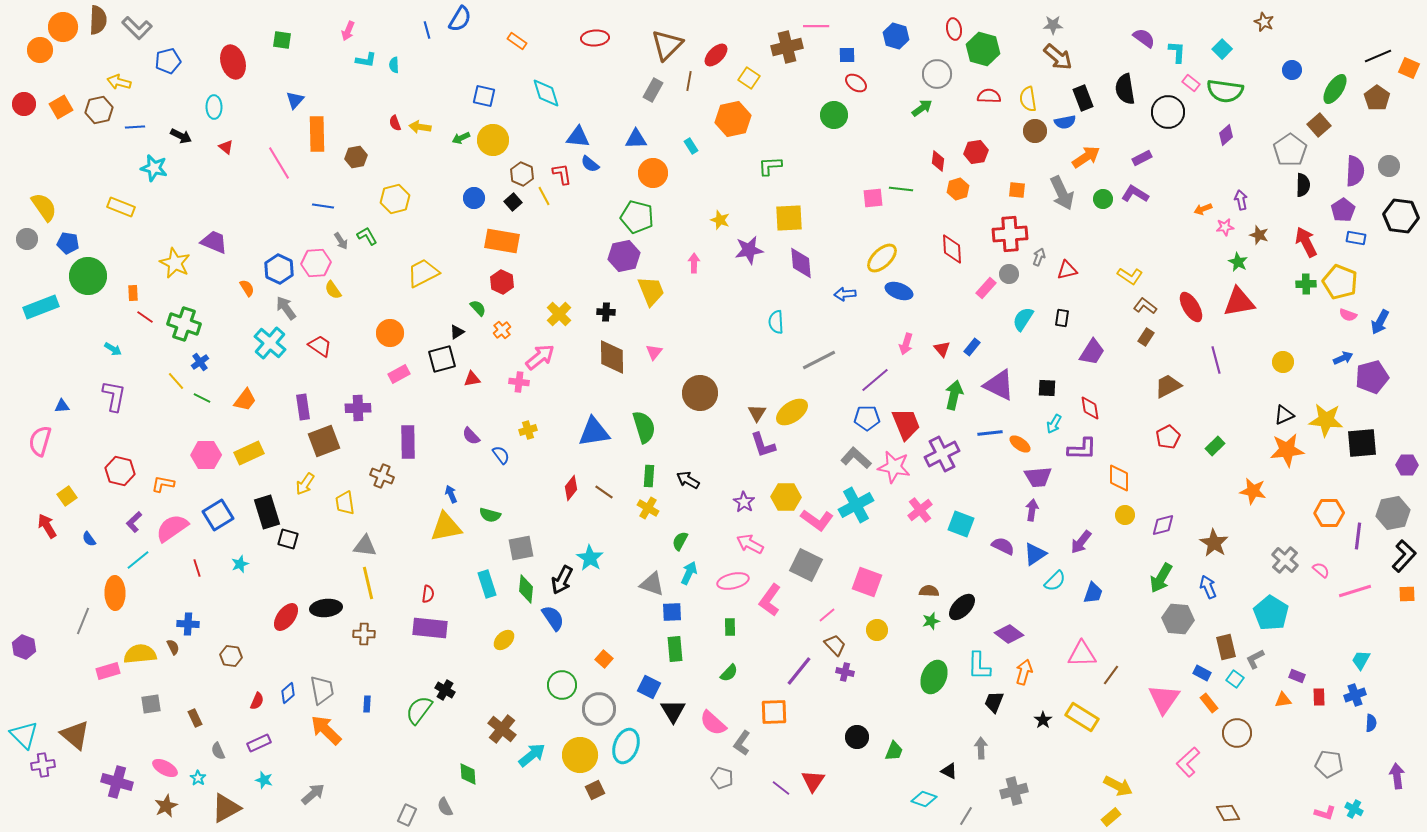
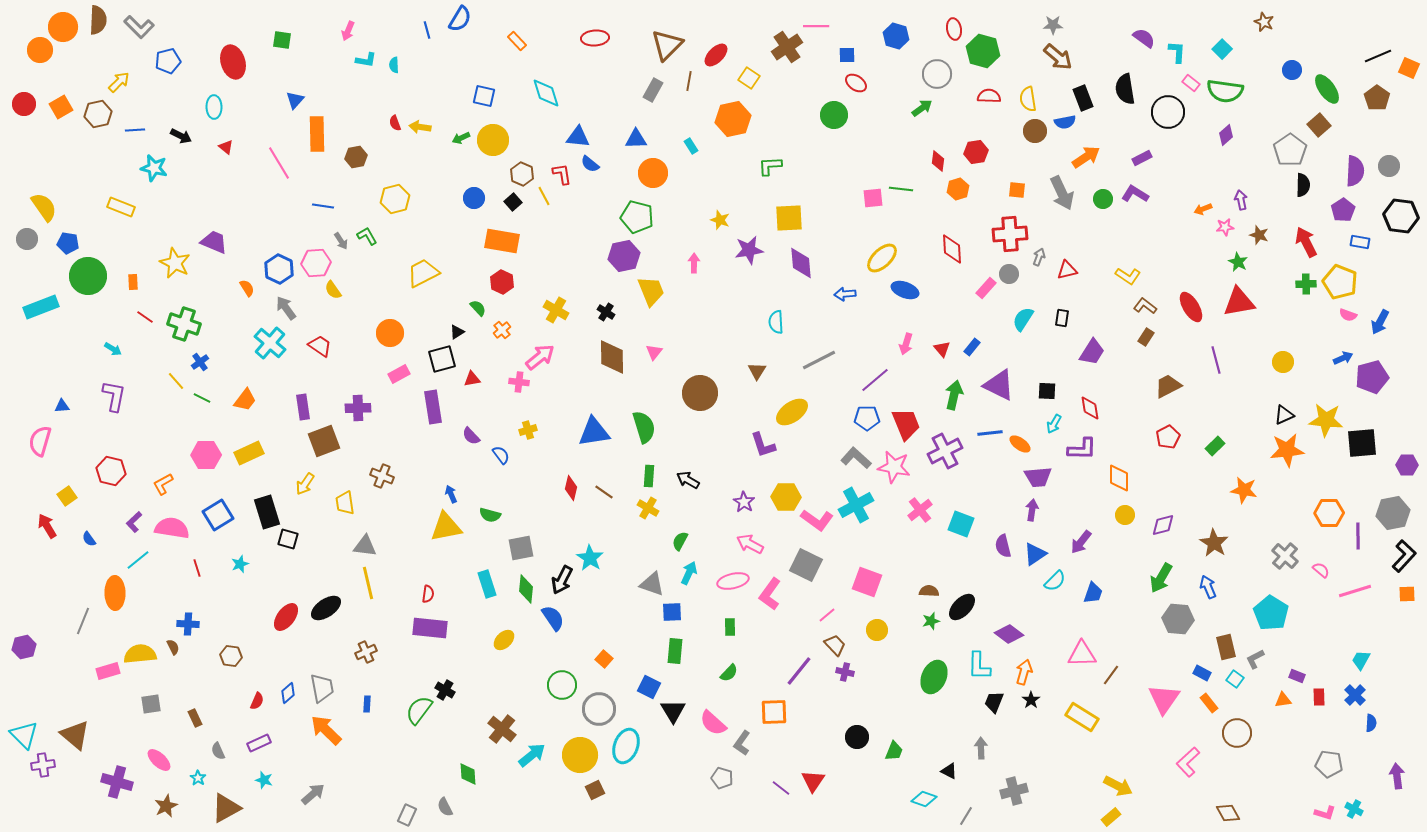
gray L-shape at (137, 28): moved 2 px right, 1 px up
orange rectangle at (517, 41): rotated 12 degrees clockwise
brown cross at (787, 47): rotated 20 degrees counterclockwise
green hexagon at (983, 49): moved 2 px down
yellow arrow at (119, 82): rotated 120 degrees clockwise
green ellipse at (1335, 89): moved 8 px left; rotated 68 degrees counterclockwise
brown hexagon at (99, 110): moved 1 px left, 4 px down
blue line at (135, 127): moved 3 px down
blue rectangle at (1356, 238): moved 4 px right, 4 px down
yellow L-shape at (1130, 276): moved 2 px left
blue ellipse at (899, 291): moved 6 px right, 1 px up
orange rectangle at (133, 293): moved 11 px up
black cross at (606, 312): rotated 30 degrees clockwise
yellow cross at (559, 314): moved 3 px left, 4 px up; rotated 15 degrees counterclockwise
black square at (1047, 388): moved 3 px down
brown triangle at (757, 413): moved 42 px up
purple rectangle at (408, 442): moved 25 px right, 35 px up; rotated 8 degrees counterclockwise
purple cross at (942, 454): moved 3 px right, 3 px up
red hexagon at (120, 471): moved 9 px left
orange L-shape at (163, 484): rotated 40 degrees counterclockwise
red diamond at (571, 488): rotated 25 degrees counterclockwise
orange star at (1253, 491): moved 9 px left, 1 px up
pink semicircle at (172, 528): rotated 44 degrees clockwise
purple line at (1358, 536): rotated 8 degrees counterclockwise
purple semicircle at (1003, 546): rotated 130 degrees counterclockwise
gray cross at (1285, 560): moved 4 px up
pink L-shape at (770, 600): moved 6 px up
black ellipse at (326, 608): rotated 28 degrees counterclockwise
brown cross at (364, 634): moved 2 px right, 18 px down; rotated 25 degrees counterclockwise
purple hexagon at (24, 647): rotated 25 degrees clockwise
green rectangle at (675, 649): moved 2 px down; rotated 10 degrees clockwise
gray trapezoid at (322, 690): moved 2 px up
blue cross at (1355, 695): rotated 25 degrees counterclockwise
black star at (1043, 720): moved 12 px left, 20 px up
pink ellipse at (165, 768): moved 6 px left, 8 px up; rotated 15 degrees clockwise
